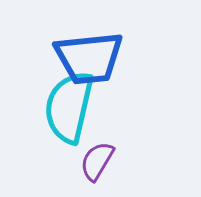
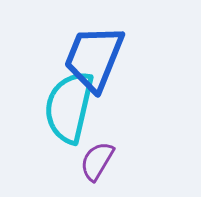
blue trapezoid: moved 5 px right; rotated 118 degrees clockwise
